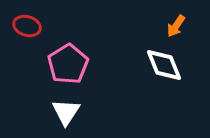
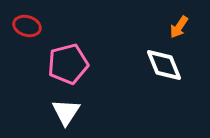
orange arrow: moved 3 px right, 1 px down
pink pentagon: rotated 18 degrees clockwise
